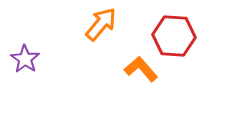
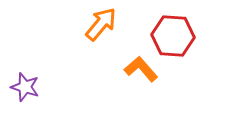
red hexagon: moved 1 px left
purple star: moved 28 px down; rotated 16 degrees counterclockwise
